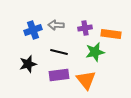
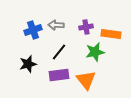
purple cross: moved 1 px right, 1 px up
black line: rotated 66 degrees counterclockwise
